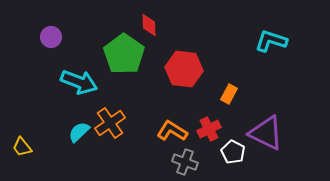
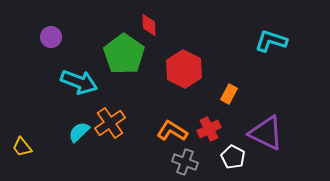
red hexagon: rotated 21 degrees clockwise
white pentagon: moved 5 px down
